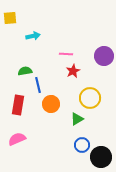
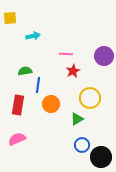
blue line: rotated 21 degrees clockwise
